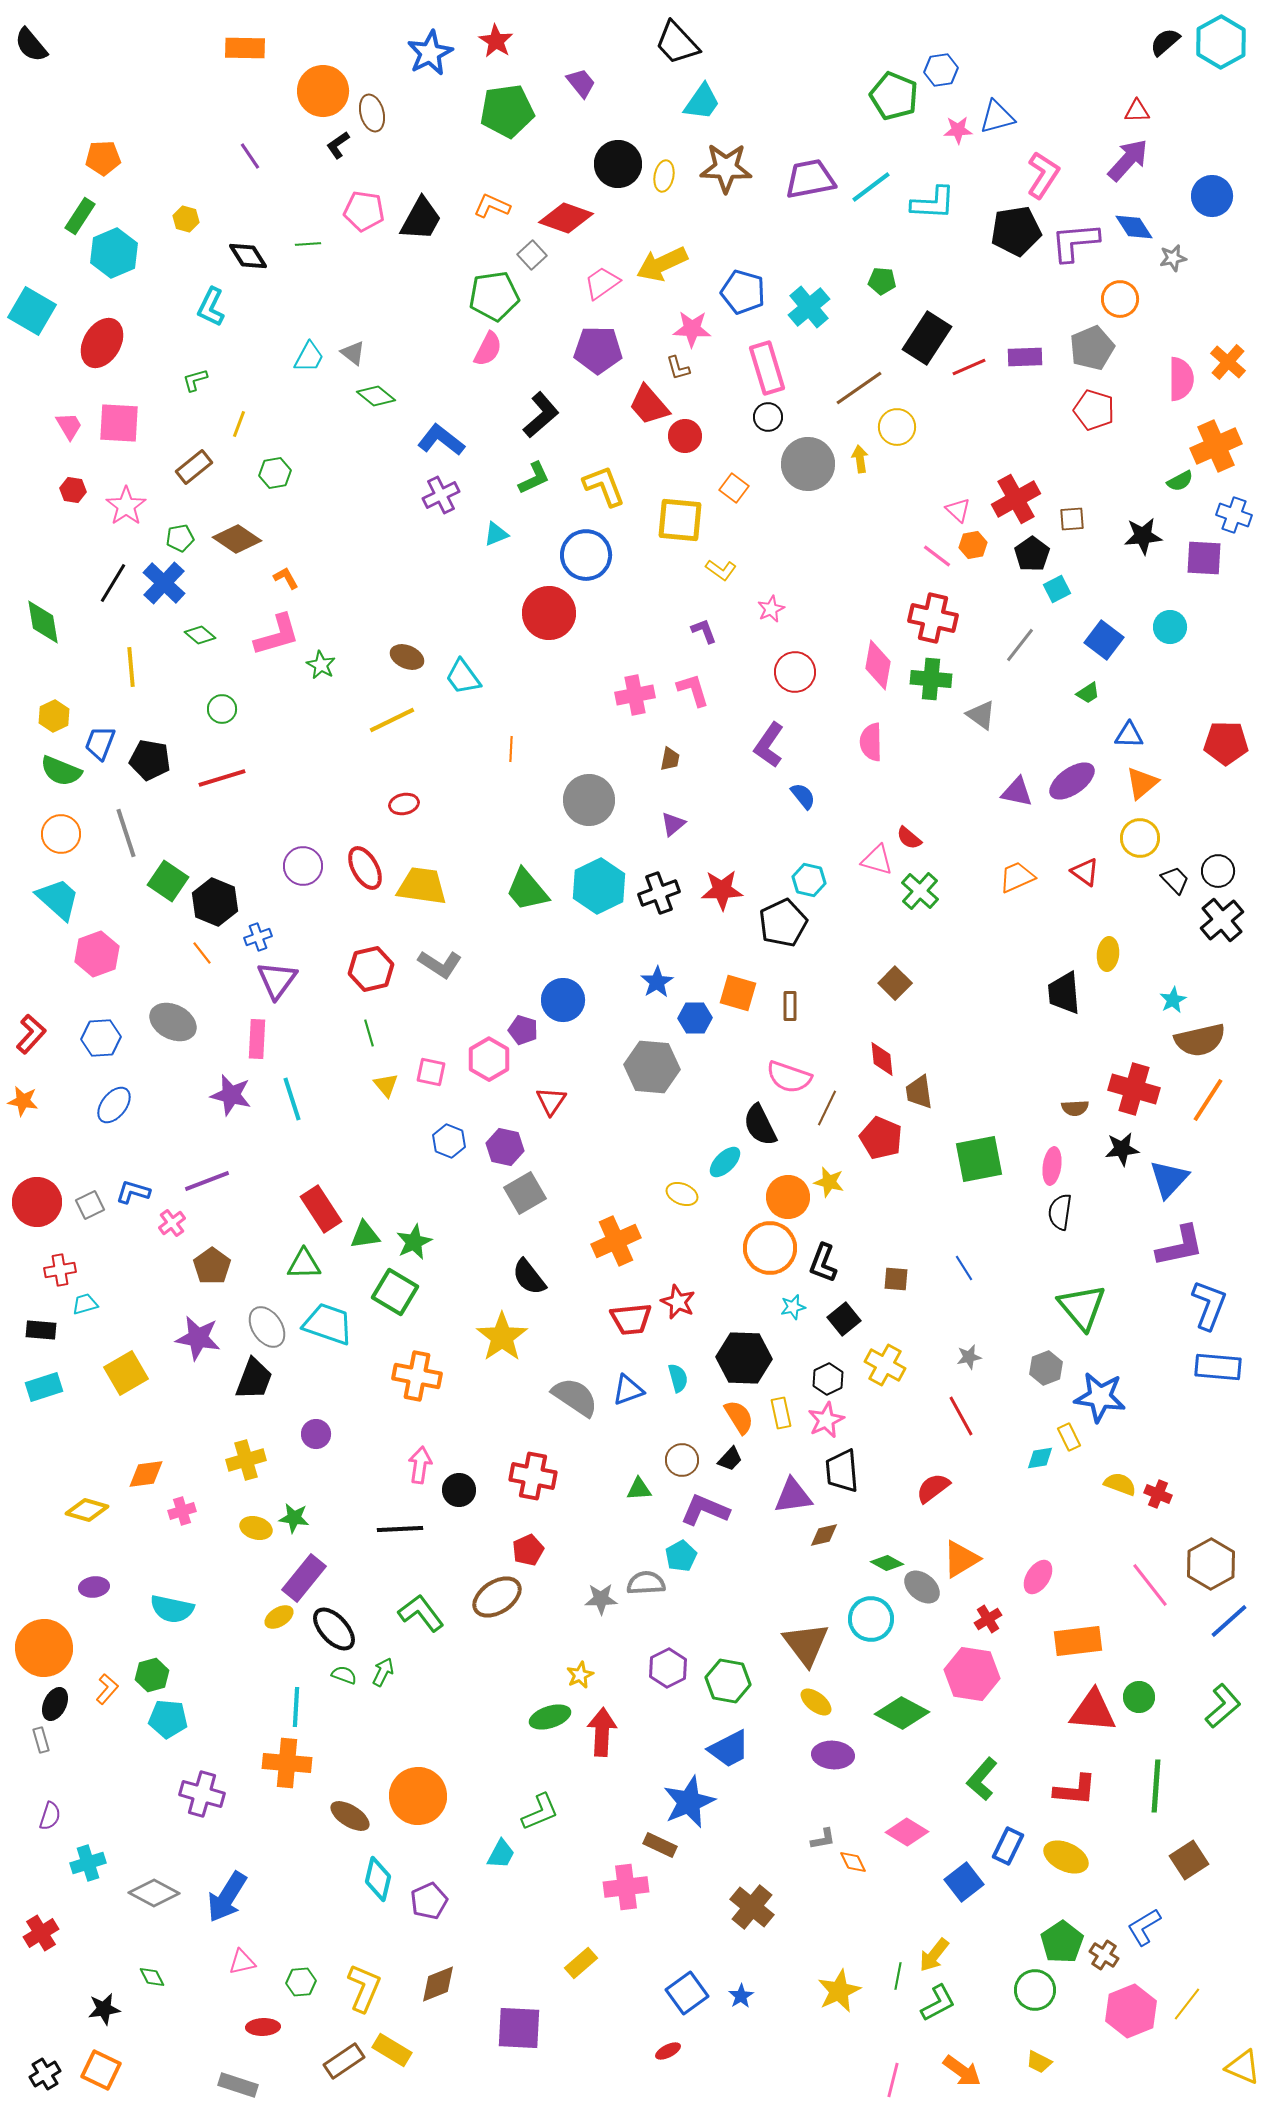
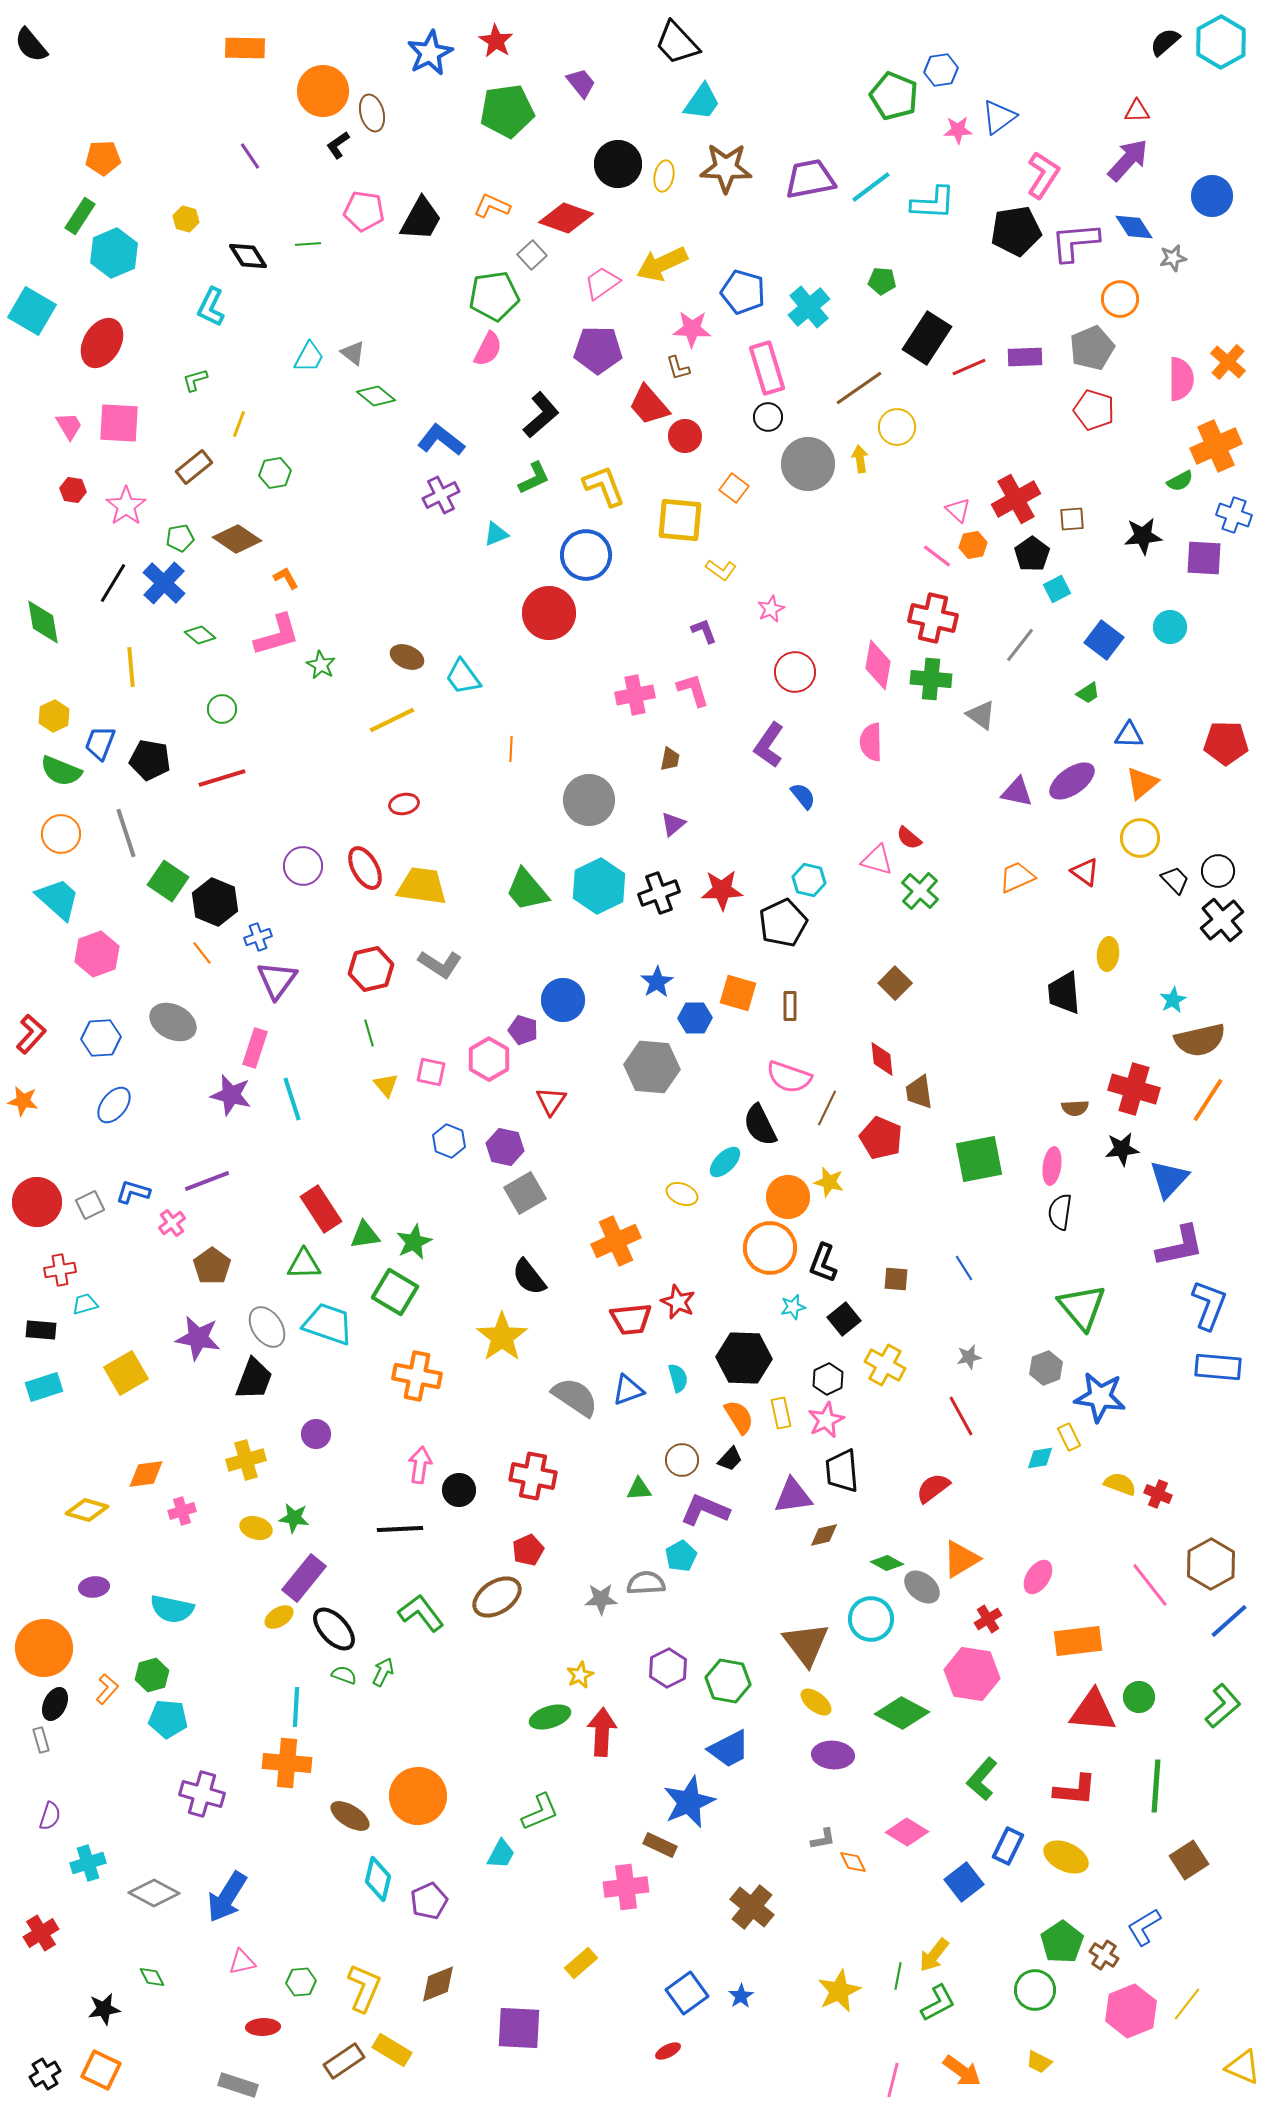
blue triangle at (997, 117): moved 2 px right; rotated 21 degrees counterclockwise
pink rectangle at (257, 1039): moved 2 px left, 9 px down; rotated 15 degrees clockwise
